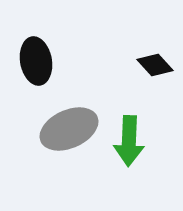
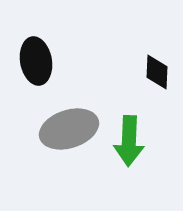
black diamond: moved 2 px right, 7 px down; rotated 45 degrees clockwise
gray ellipse: rotated 6 degrees clockwise
